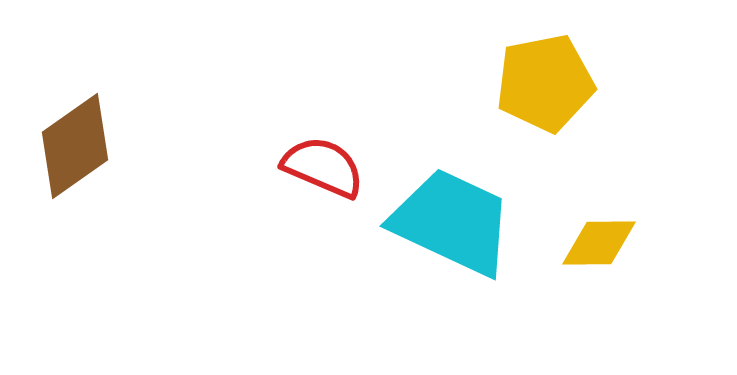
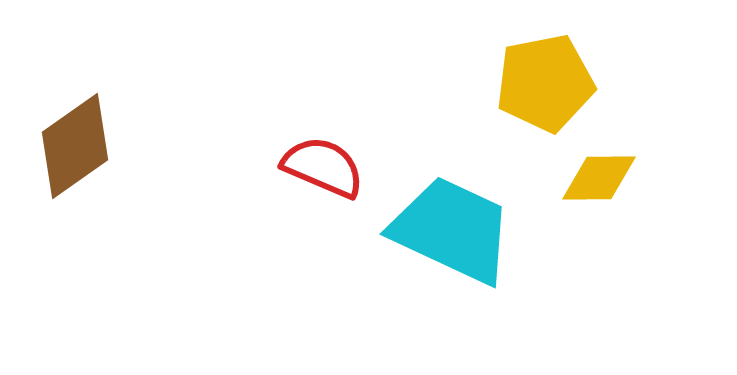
cyan trapezoid: moved 8 px down
yellow diamond: moved 65 px up
